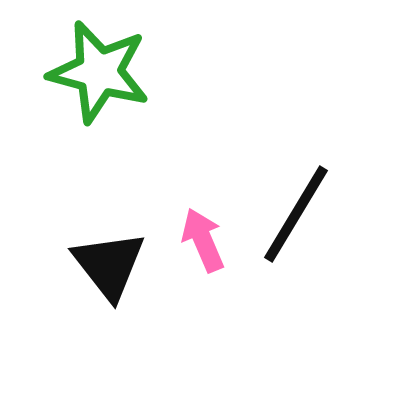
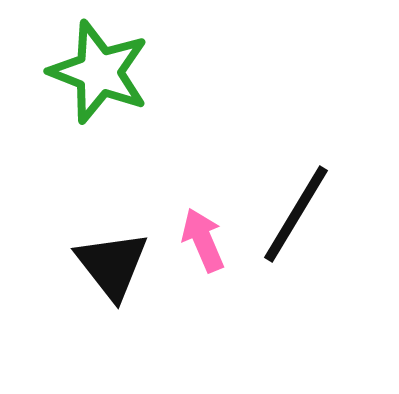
green star: rotated 6 degrees clockwise
black triangle: moved 3 px right
